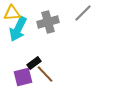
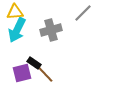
yellow triangle: moved 3 px right, 1 px up
gray cross: moved 3 px right, 8 px down
cyan arrow: moved 1 px left, 1 px down
black rectangle: rotated 72 degrees clockwise
purple square: moved 1 px left, 4 px up
